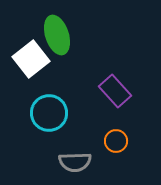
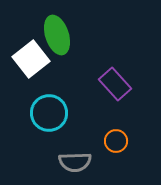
purple rectangle: moved 7 px up
